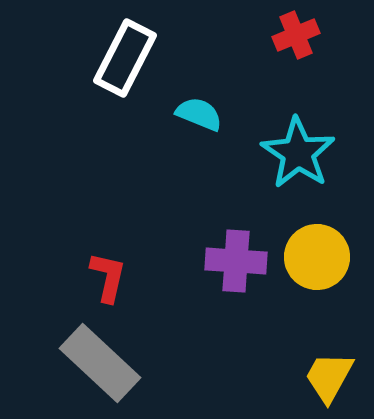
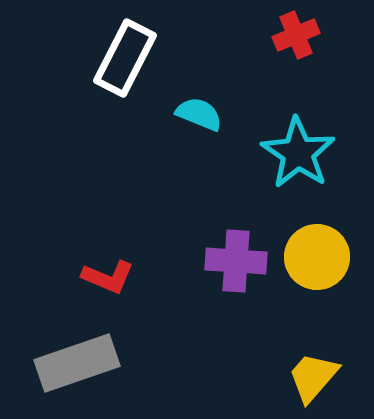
red L-shape: rotated 100 degrees clockwise
gray rectangle: moved 23 px left; rotated 62 degrees counterclockwise
yellow trapezoid: moved 16 px left; rotated 12 degrees clockwise
